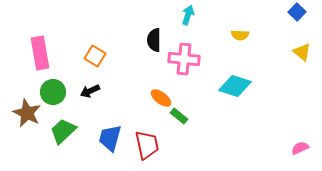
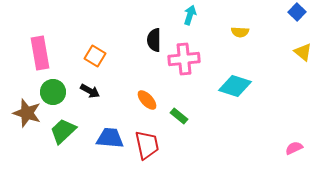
cyan arrow: moved 2 px right
yellow semicircle: moved 3 px up
yellow triangle: moved 1 px right
pink cross: rotated 12 degrees counterclockwise
black arrow: rotated 126 degrees counterclockwise
orange ellipse: moved 14 px left, 2 px down; rotated 10 degrees clockwise
brown star: rotated 8 degrees counterclockwise
blue trapezoid: rotated 80 degrees clockwise
pink semicircle: moved 6 px left
